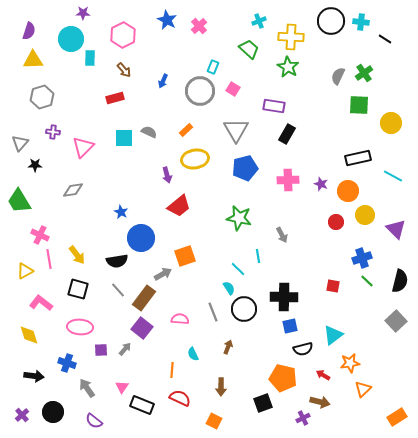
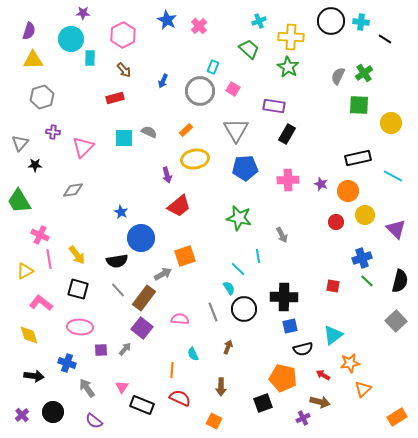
blue pentagon at (245, 168): rotated 10 degrees clockwise
